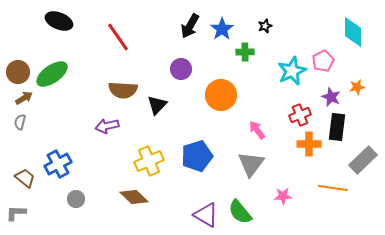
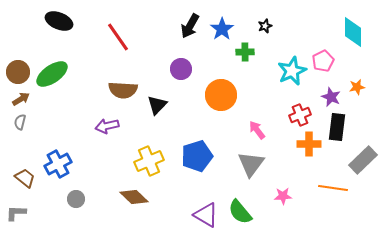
brown arrow: moved 3 px left, 1 px down
